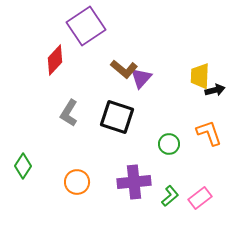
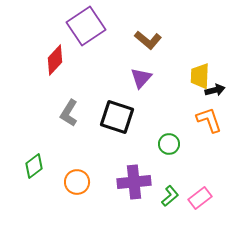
brown L-shape: moved 24 px right, 29 px up
orange L-shape: moved 13 px up
green diamond: moved 11 px right; rotated 20 degrees clockwise
